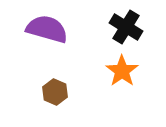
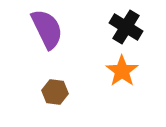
purple semicircle: rotated 48 degrees clockwise
brown hexagon: rotated 15 degrees counterclockwise
